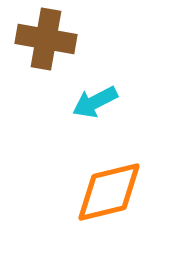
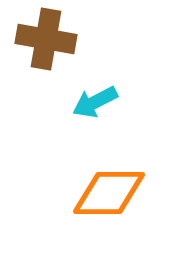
orange diamond: moved 1 px down; rotated 14 degrees clockwise
